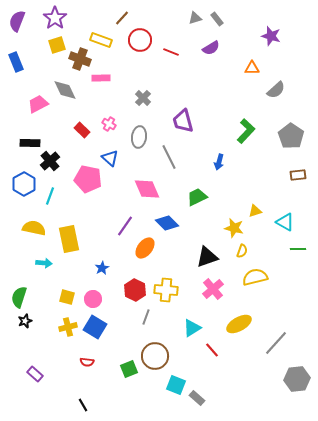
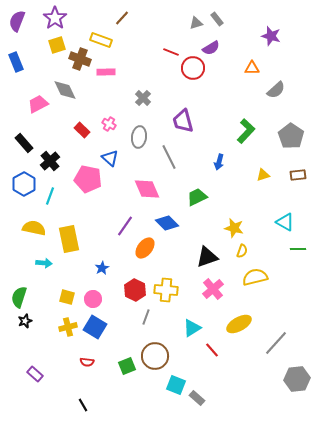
gray triangle at (195, 18): moved 1 px right, 5 px down
red circle at (140, 40): moved 53 px right, 28 px down
pink rectangle at (101, 78): moved 5 px right, 6 px up
black rectangle at (30, 143): moved 6 px left; rotated 48 degrees clockwise
yellow triangle at (255, 211): moved 8 px right, 36 px up
green square at (129, 369): moved 2 px left, 3 px up
